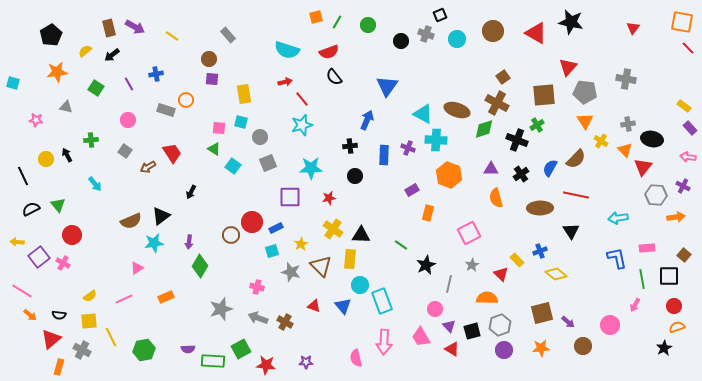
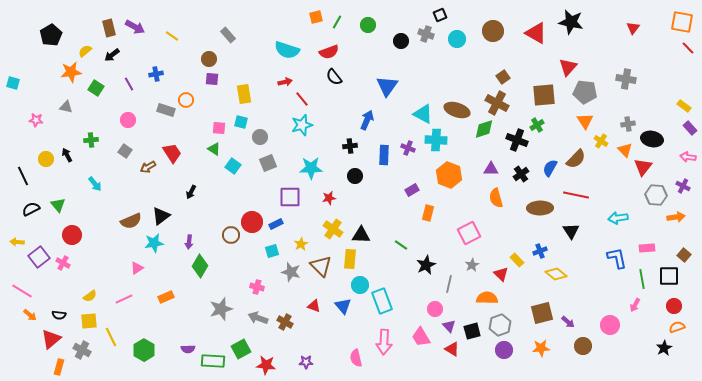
orange star at (57, 72): moved 14 px right
blue rectangle at (276, 228): moved 4 px up
green hexagon at (144, 350): rotated 20 degrees counterclockwise
